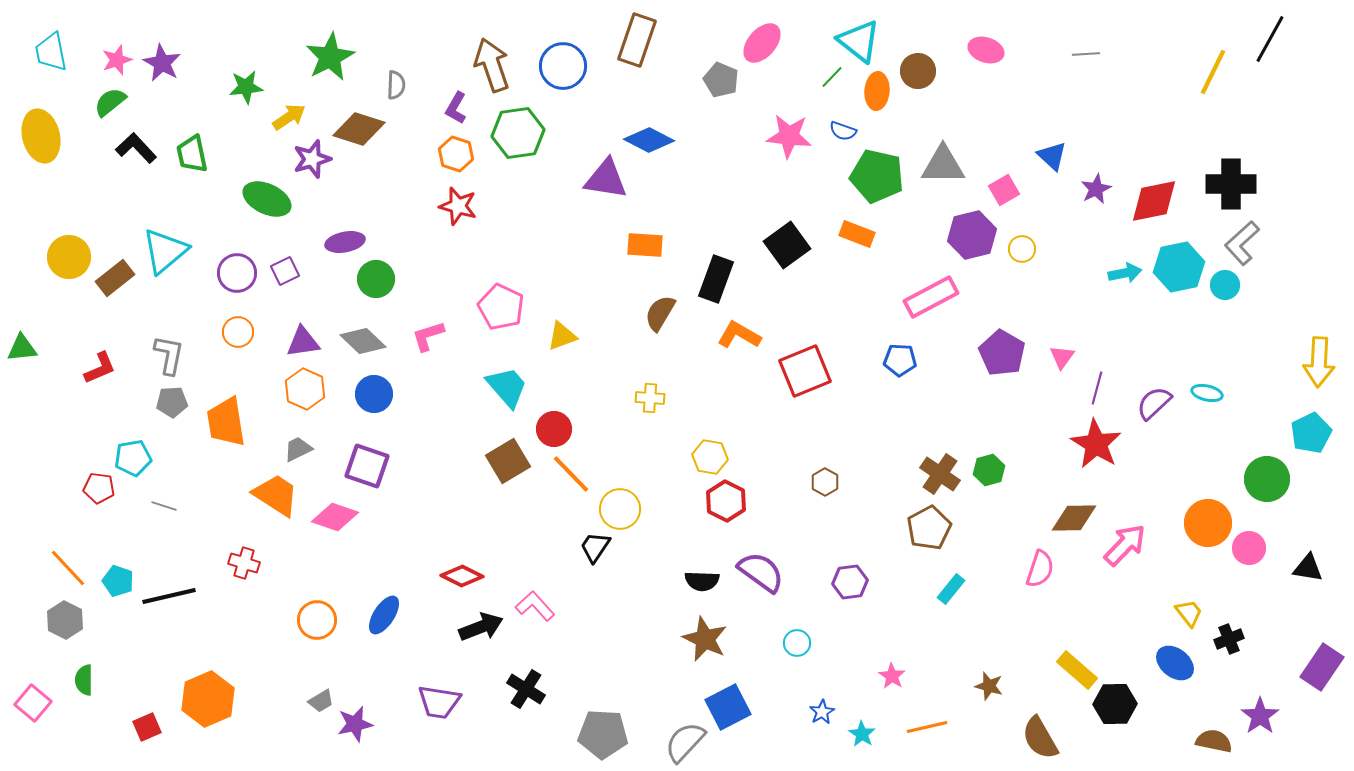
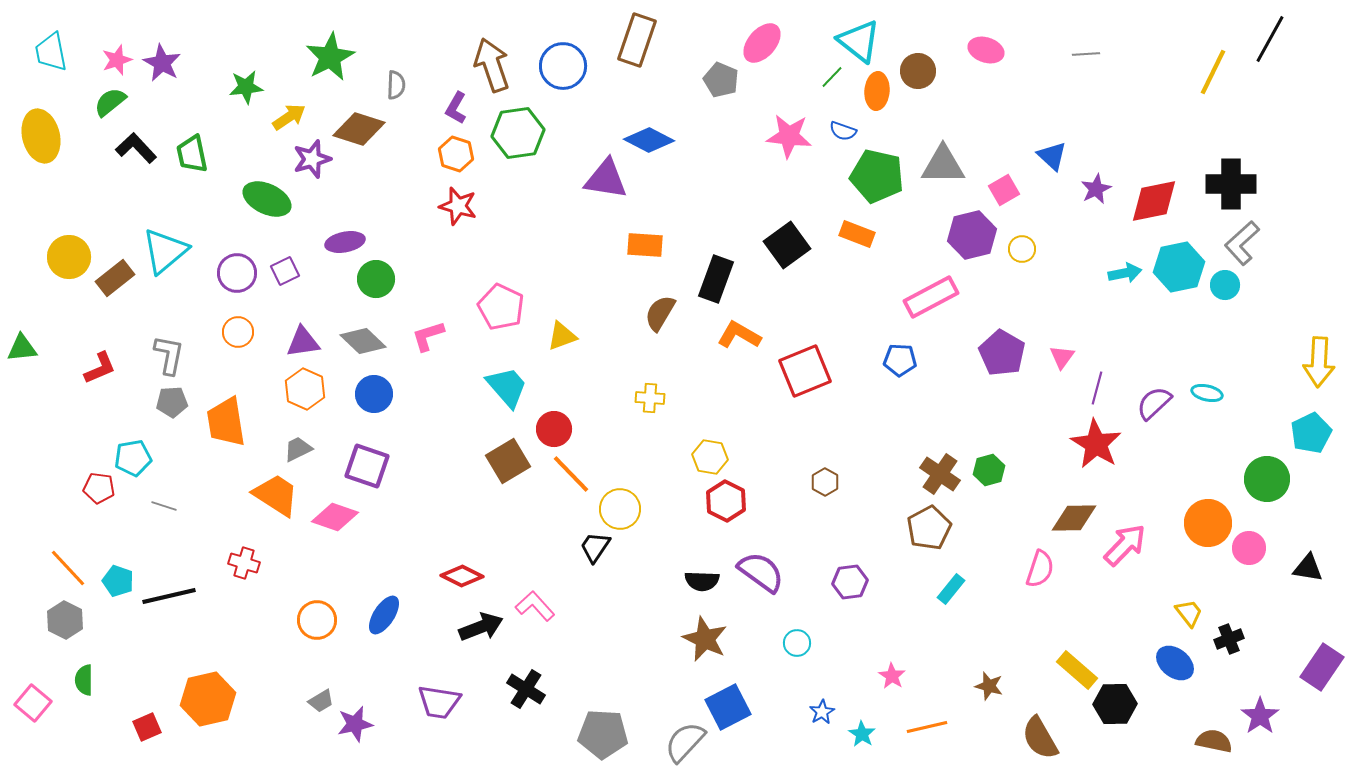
orange hexagon at (208, 699): rotated 10 degrees clockwise
